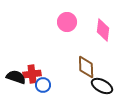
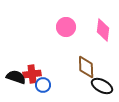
pink circle: moved 1 px left, 5 px down
